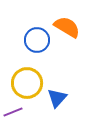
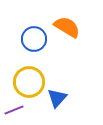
blue circle: moved 3 px left, 1 px up
yellow circle: moved 2 px right, 1 px up
purple line: moved 1 px right, 2 px up
